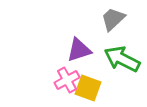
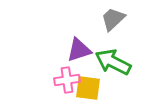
green arrow: moved 9 px left, 3 px down
pink cross: rotated 20 degrees clockwise
yellow square: rotated 12 degrees counterclockwise
